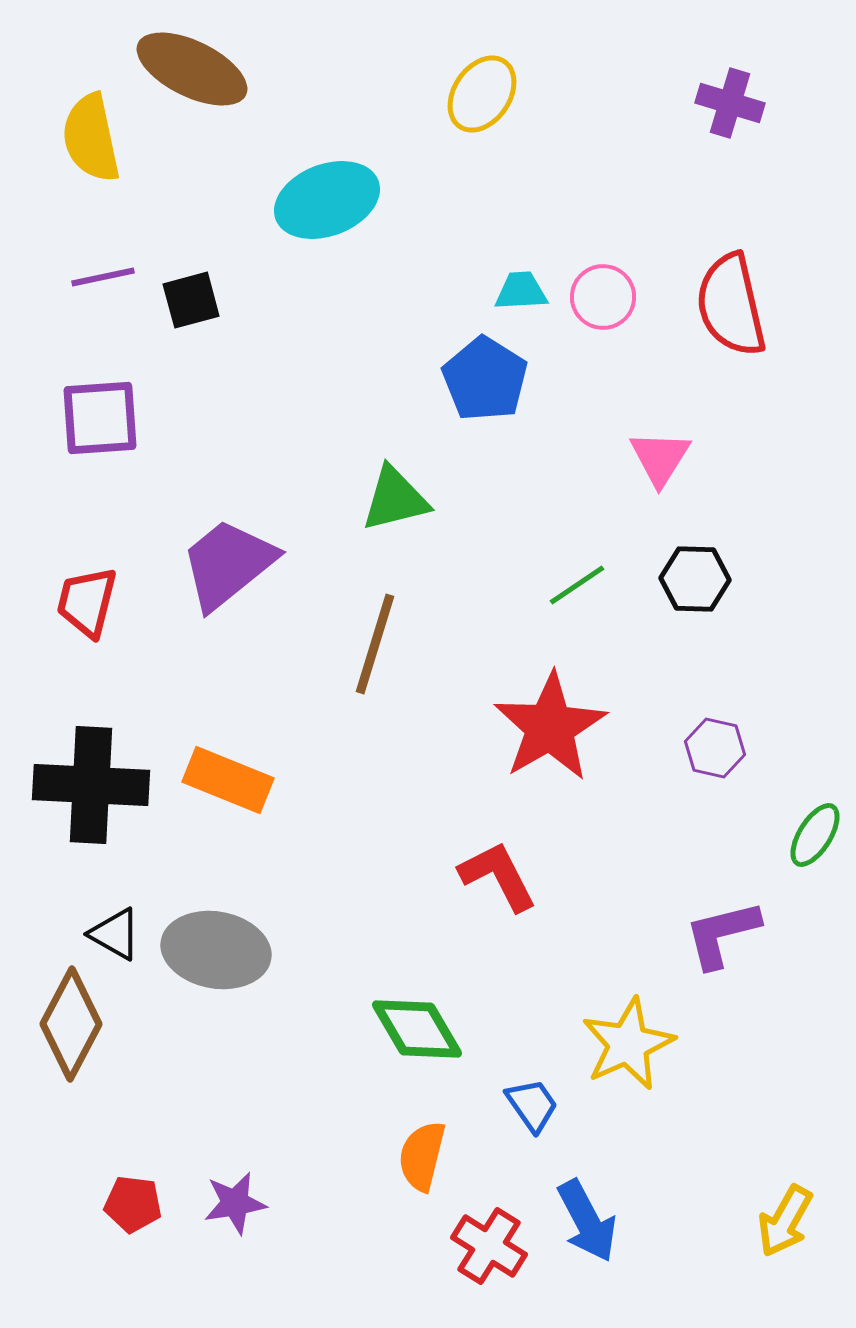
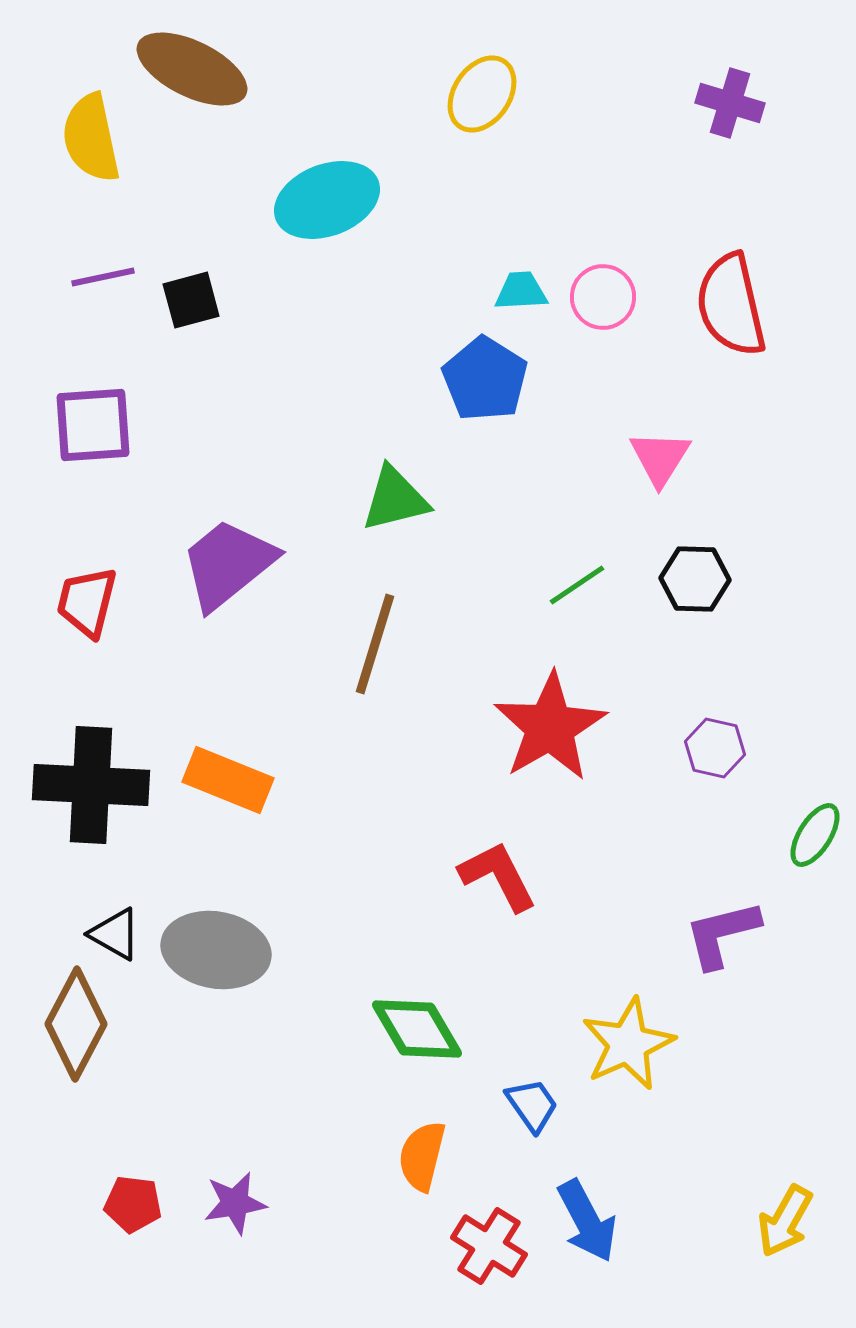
purple square: moved 7 px left, 7 px down
brown diamond: moved 5 px right
